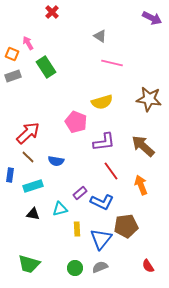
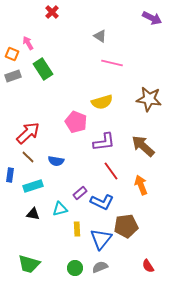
green rectangle: moved 3 px left, 2 px down
